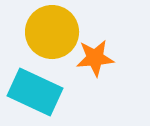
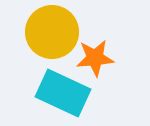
cyan rectangle: moved 28 px right, 1 px down
